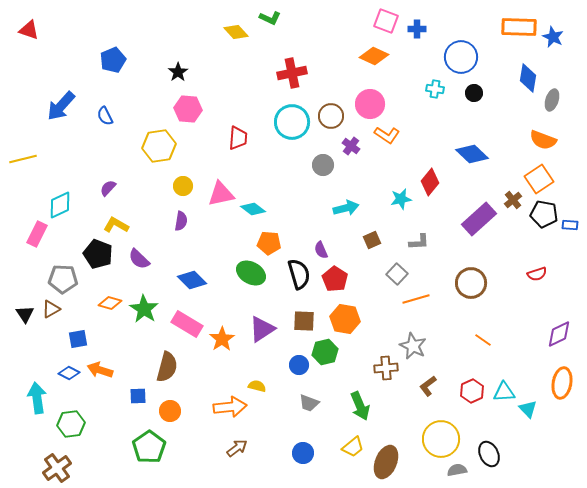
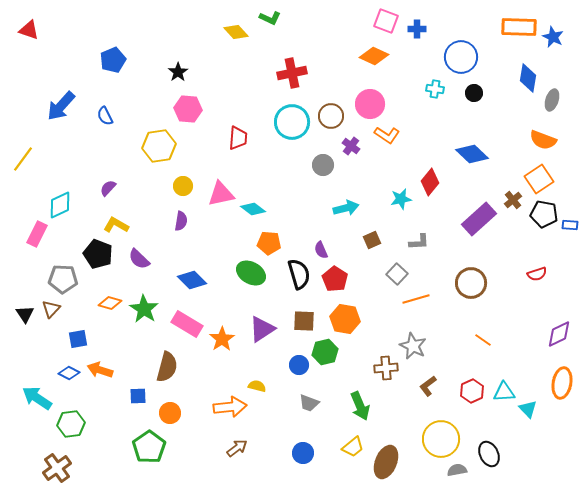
yellow line at (23, 159): rotated 40 degrees counterclockwise
brown triangle at (51, 309): rotated 18 degrees counterclockwise
cyan arrow at (37, 398): rotated 48 degrees counterclockwise
orange circle at (170, 411): moved 2 px down
